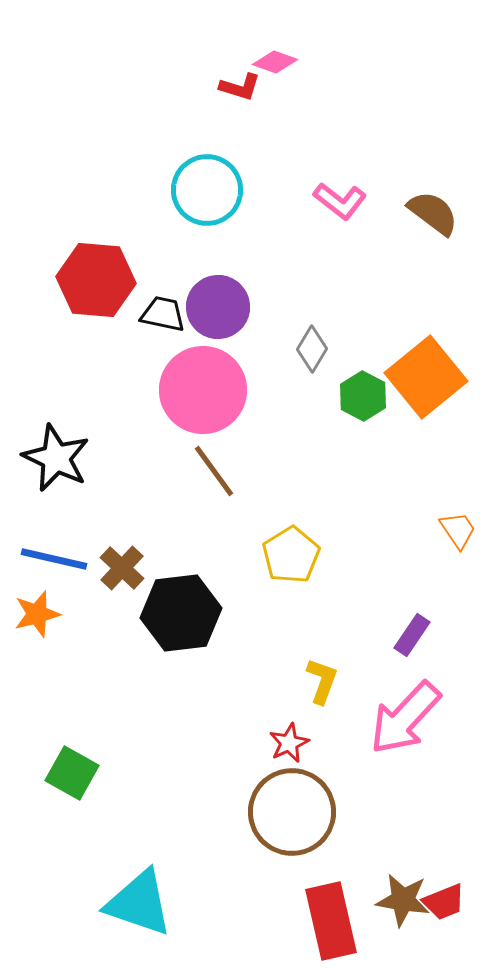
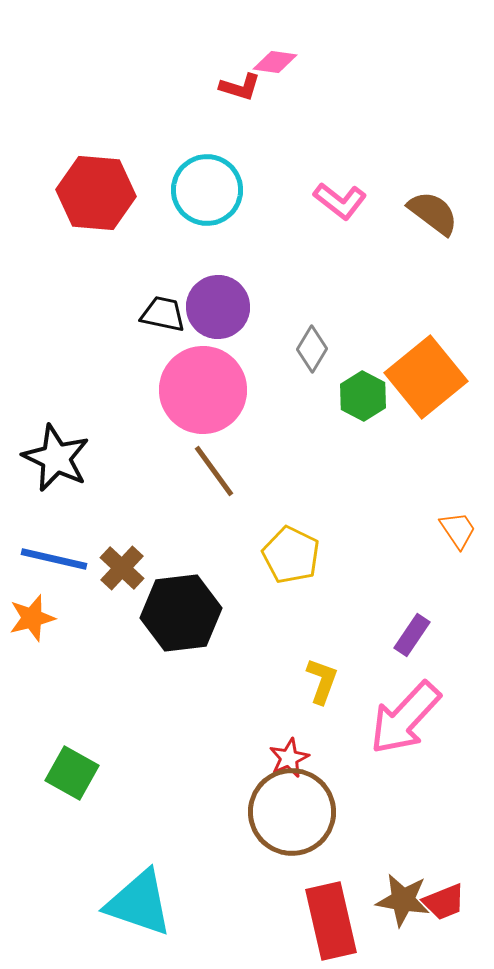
pink diamond: rotated 12 degrees counterclockwise
red hexagon: moved 87 px up
yellow pentagon: rotated 14 degrees counterclockwise
orange star: moved 5 px left, 4 px down
red star: moved 15 px down
